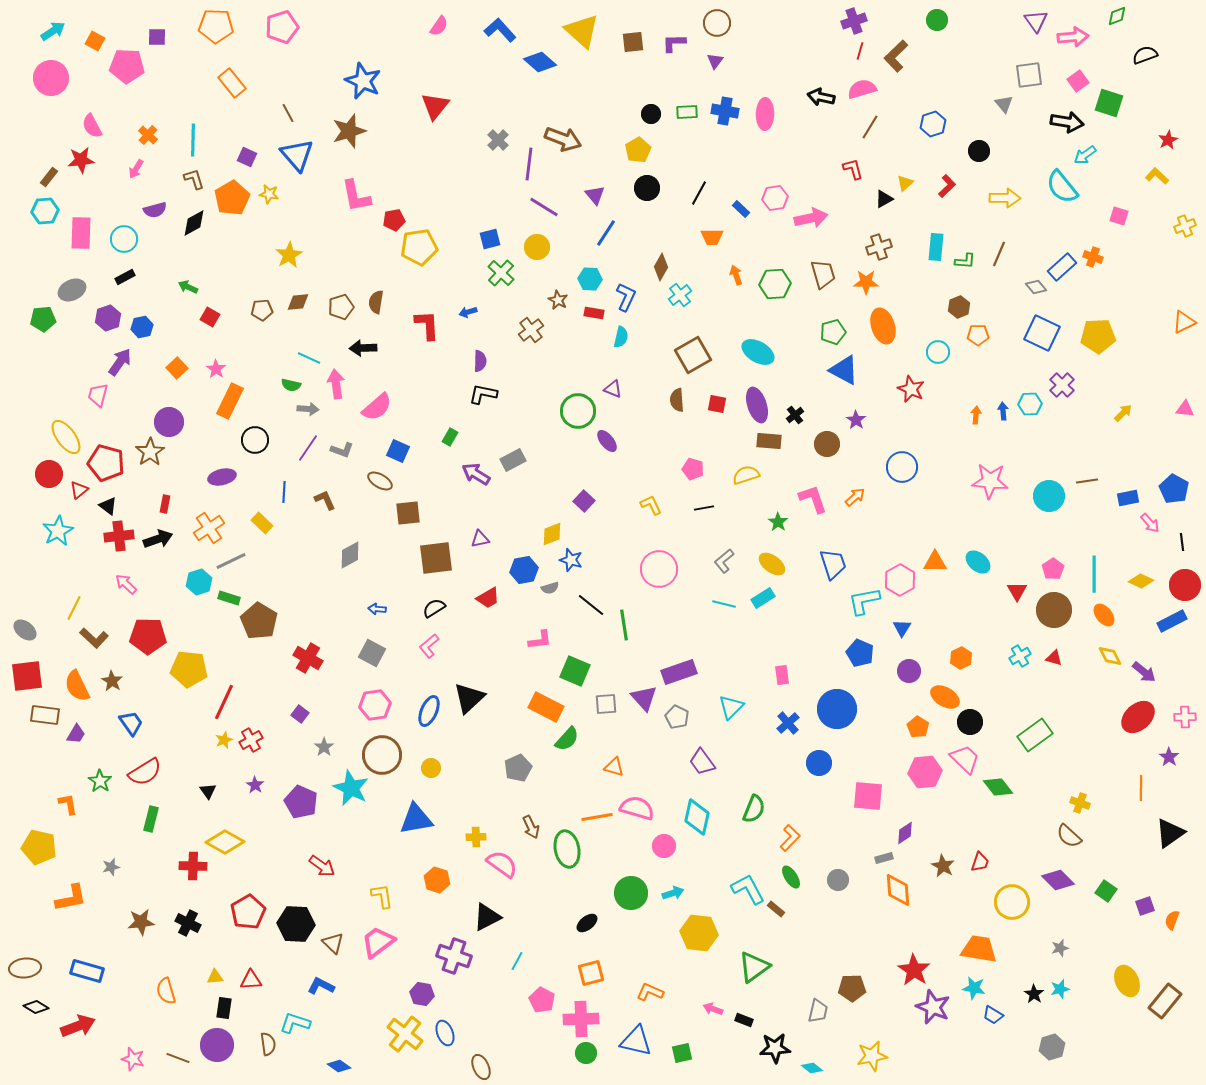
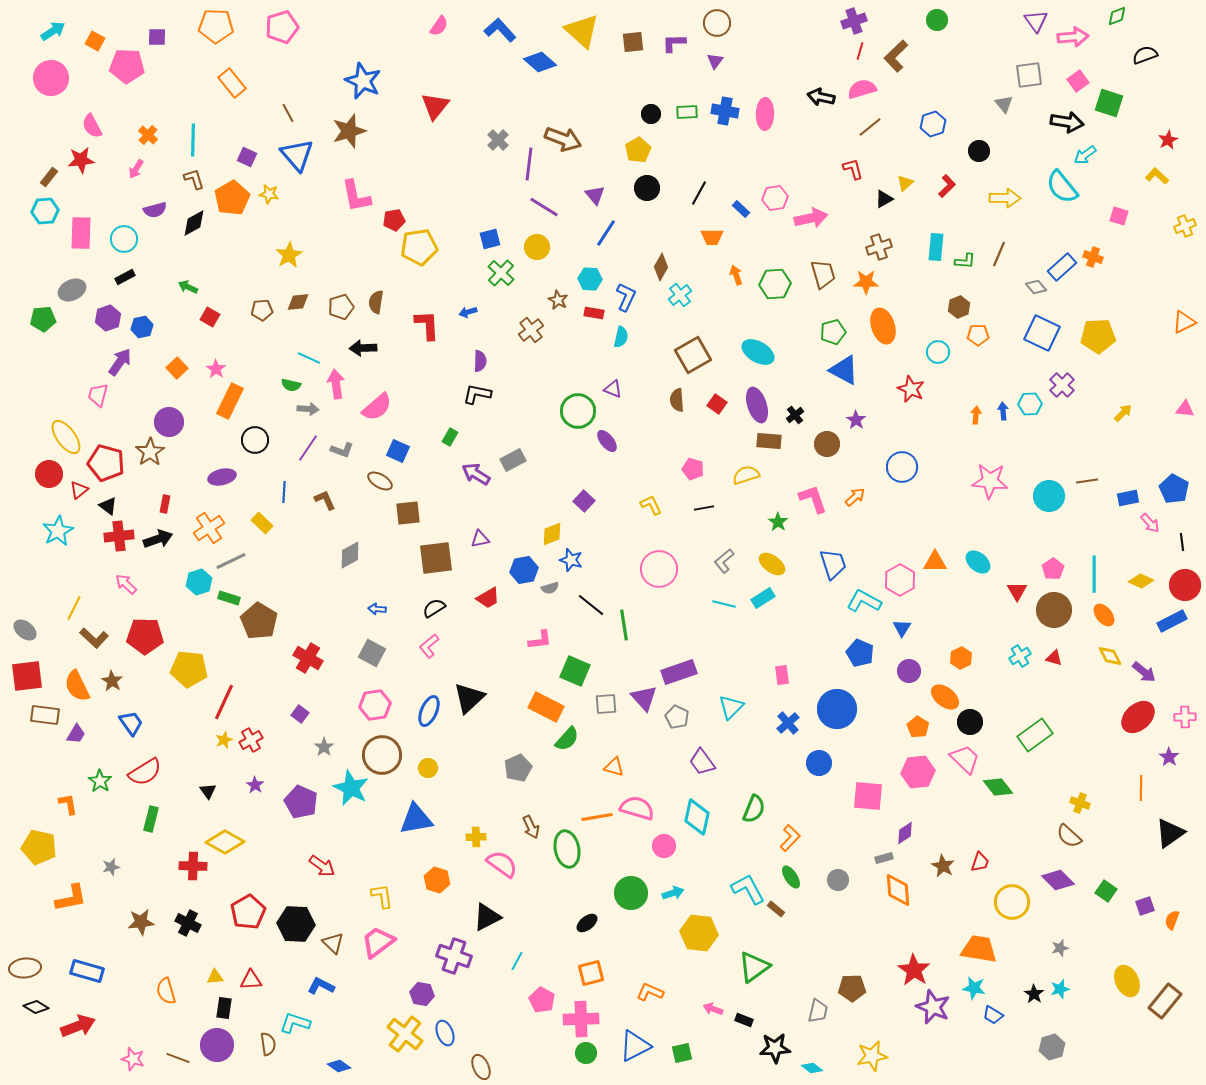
brown line at (870, 127): rotated 20 degrees clockwise
black L-shape at (483, 394): moved 6 px left
red square at (717, 404): rotated 24 degrees clockwise
cyan L-shape at (864, 601): rotated 40 degrees clockwise
red pentagon at (148, 636): moved 3 px left
orange ellipse at (945, 697): rotated 8 degrees clockwise
yellow circle at (431, 768): moved 3 px left
pink hexagon at (925, 772): moved 7 px left
blue triangle at (636, 1041): moved 1 px left, 5 px down; rotated 40 degrees counterclockwise
